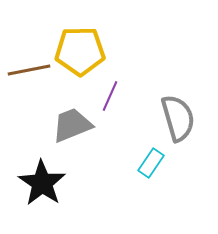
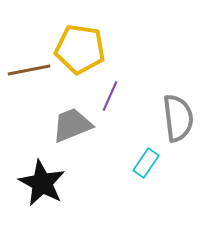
yellow pentagon: moved 2 px up; rotated 9 degrees clockwise
gray semicircle: rotated 9 degrees clockwise
cyan rectangle: moved 5 px left
black star: rotated 6 degrees counterclockwise
